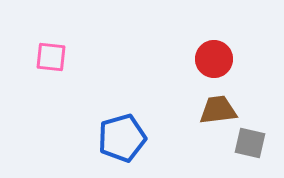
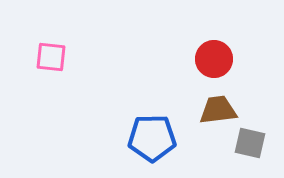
blue pentagon: moved 30 px right; rotated 15 degrees clockwise
